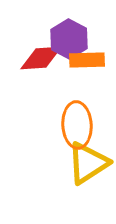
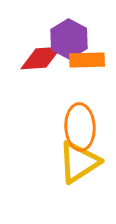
orange ellipse: moved 3 px right, 2 px down
yellow triangle: moved 9 px left, 1 px up
